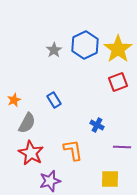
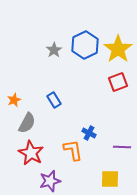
blue cross: moved 8 px left, 8 px down
